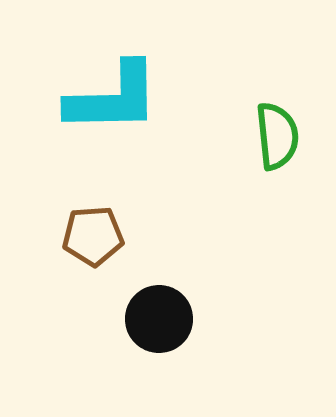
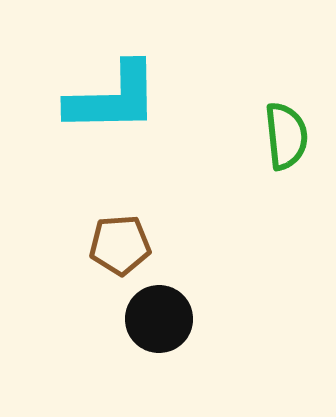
green semicircle: moved 9 px right
brown pentagon: moved 27 px right, 9 px down
